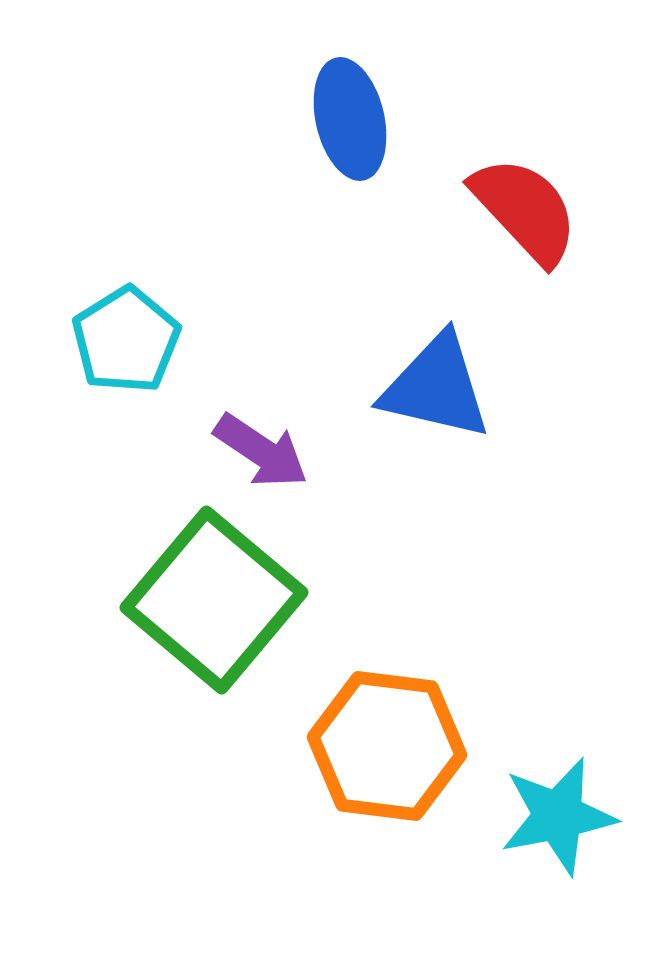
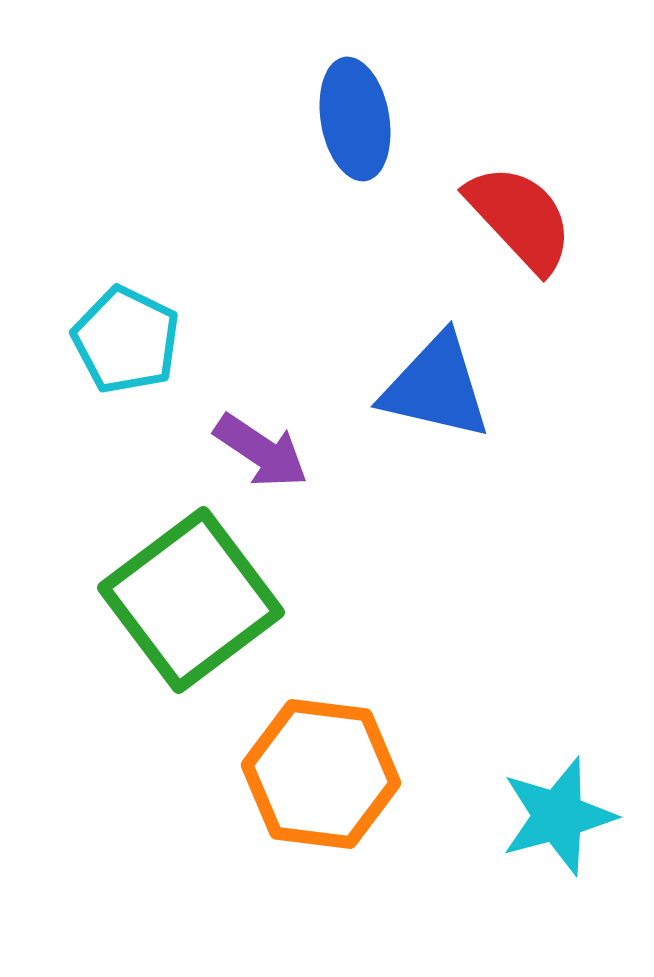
blue ellipse: moved 5 px right; rotated 3 degrees clockwise
red semicircle: moved 5 px left, 8 px down
cyan pentagon: rotated 14 degrees counterclockwise
green square: moved 23 px left; rotated 13 degrees clockwise
orange hexagon: moved 66 px left, 28 px down
cyan star: rotated 4 degrees counterclockwise
